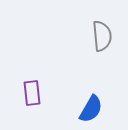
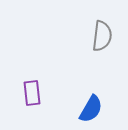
gray semicircle: rotated 12 degrees clockwise
